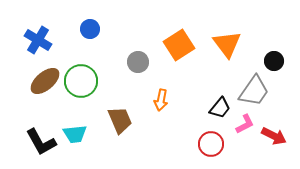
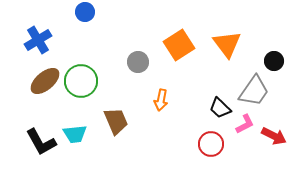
blue circle: moved 5 px left, 17 px up
blue cross: rotated 28 degrees clockwise
black trapezoid: rotated 95 degrees clockwise
brown trapezoid: moved 4 px left, 1 px down
